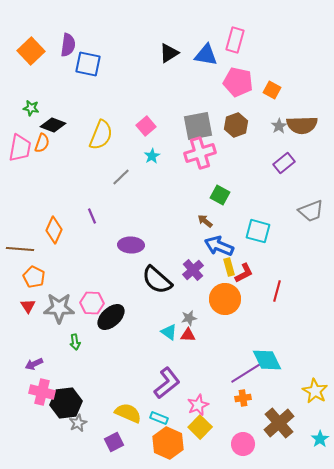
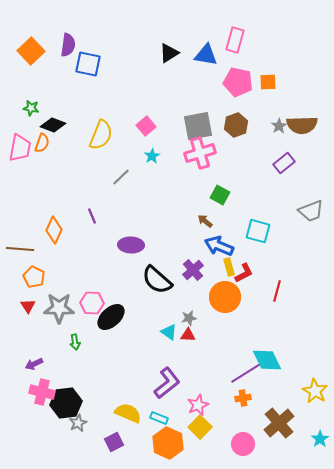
orange square at (272, 90): moved 4 px left, 8 px up; rotated 30 degrees counterclockwise
orange circle at (225, 299): moved 2 px up
